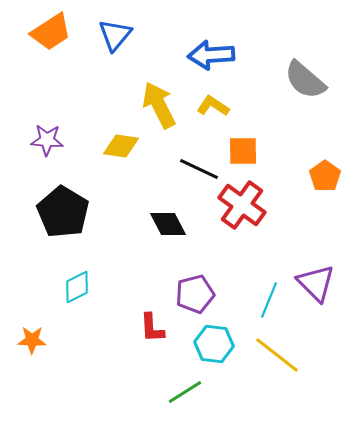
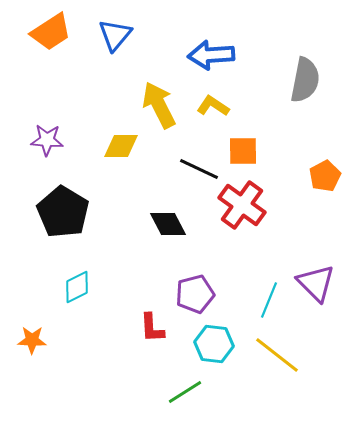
gray semicircle: rotated 120 degrees counterclockwise
yellow diamond: rotated 9 degrees counterclockwise
orange pentagon: rotated 8 degrees clockwise
